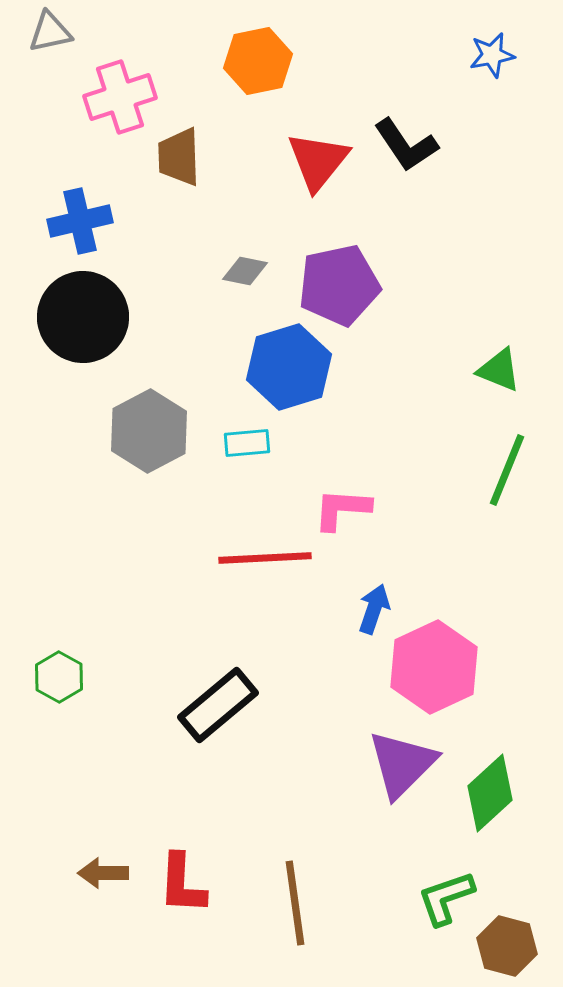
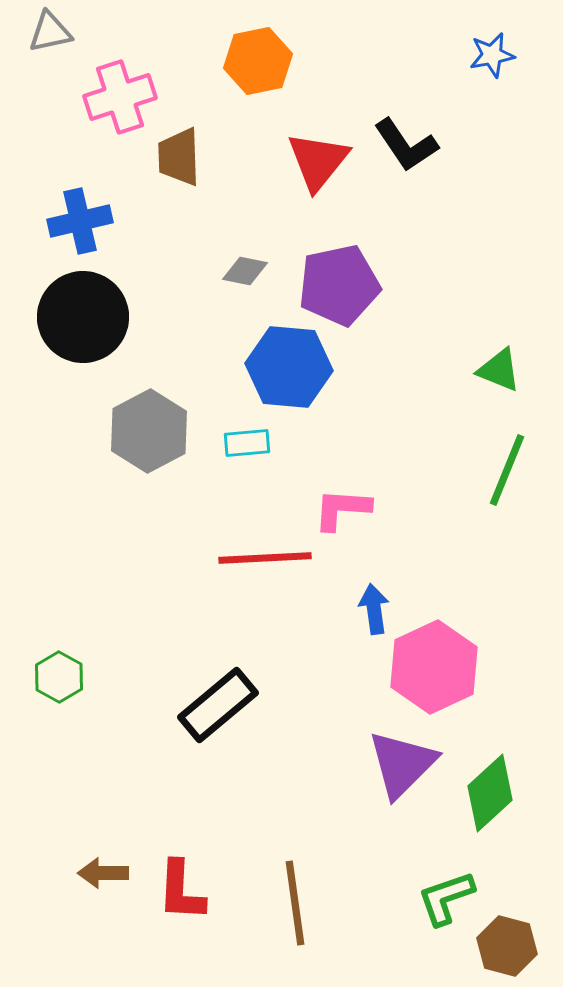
blue hexagon: rotated 22 degrees clockwise
blue arrow: rotated 27 degrees counterclockwise
red L-shape: moved 1 px left, 7 px down
